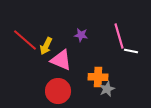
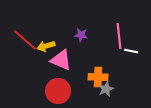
pink line: rotated 10 degrees clockwise
yellow arrow: rotated 48 degrees clockwise
gray star: moved 1 px left
